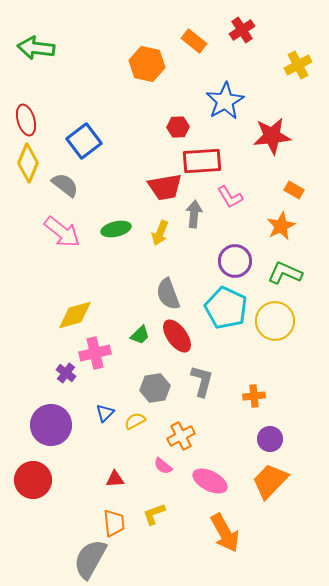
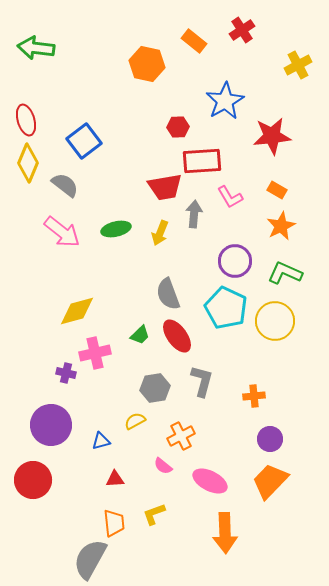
orange rectangle at (294, 190): moved 17 px left
yellow diamond at (75, 315): moved 2 px right, 4 px up
purple cross at (66, 373): rotated 24 degrees counterclockwise
blue triangle at (105, 413): moved 4 px left, 28 px down; rotated 30 degrees clockwise
orange arrow at (225, 533): rotated 27 degrees clockwise
